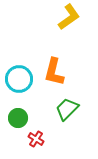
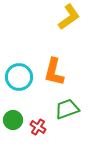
cyan circle: moved 2 px up
green trapezoid: rotated 25 degrees clockwise
green circle: moved 5 px left, 2 px down
red cross: moved 2 px right, 12 px up
